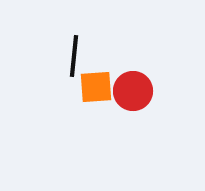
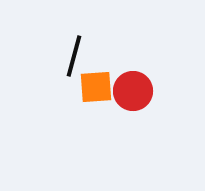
black line: rotated 9 degrees clockwise
